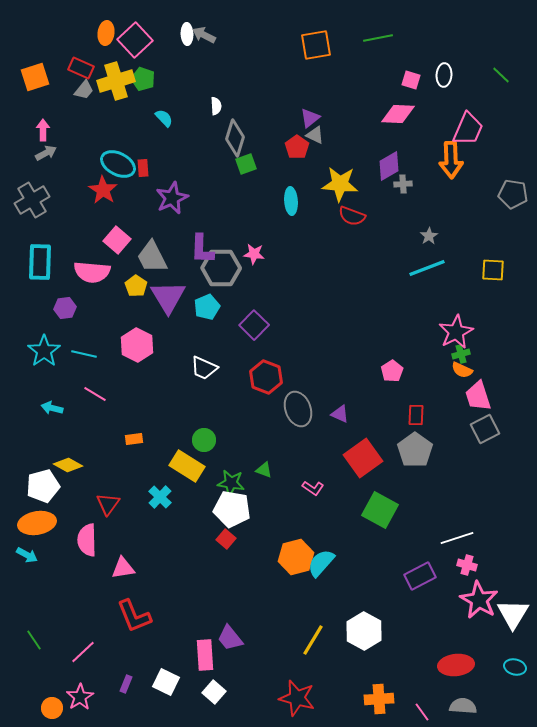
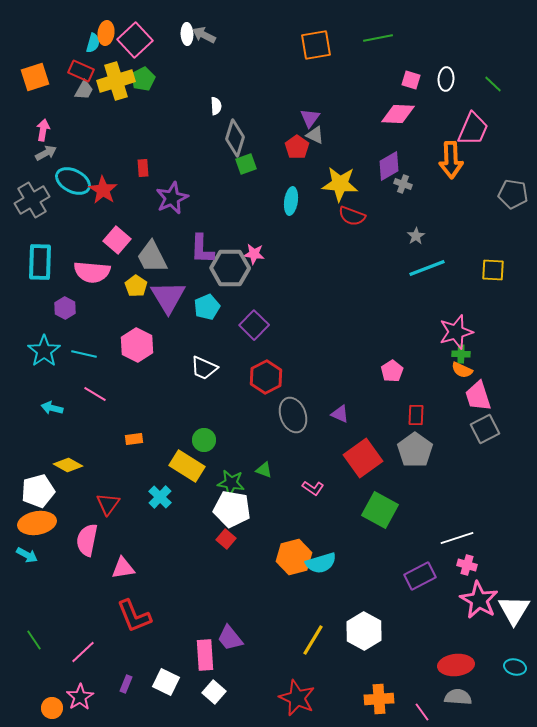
red rectangle at (81, 68): moved 3 px down
white ellipse at (444, 75): moved 2 px right, 4 px down
green line at (501, 75): moved 8 px left, 9 px down
green pentagon at (143, 79): rotated 25 degrees clockwise
gray trapezoid at (84, 90): rotated 10 degrees counterclockwise
cyan semicircle at (164, 118): moved 71 px left, 75 px up; rotated 60 degrees clockwise
purple triangle at (310, 118): rotated 15 degrees counterclockwise
pink trapezoid at (468, 129): moved 5 px right
pink arrow at (43, 130): rotated 10 degrees clockwise
cyan ellipse at (118, 164): moved 45 px left, 17 px down
gray cross at (403, 184): rotated 24 degrees clockwise
cyan ellipse at (291, 201): rotated 12 degrees clockwise
gray star at (429, 236): moved 13 px left
gray hexagon at (221, 268): moved 9 px right
purple hexagon at (65, 308): rotated 25 degrees counterclockwise
pink star at (456, 332): rotated 12 degrees clockwise
green cross at (461, 354): rotated 18 degrees clockwise
red hexagon at (266, 377): rotated 12 degrees clockwise
gray ellipse at (298, 409): moved 5 px left, 6 px down
white pentagon at (43, 486): moved 5 px left, 5 px down
pink semicircle at (87, 540): rotated 12 degrees clockwise
orange hexagon at (296, 557): moved 2 px left
cyan semicircle at (321, 563): rotated 148 degrees counterclockwise
white triangle at (513, 614): moved 1 px right, 4 px up
red star at (297, 698): rotated 9 degrees clockwise
gray semicircle at (463, 706): moved 5 px left, 9 px up
